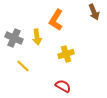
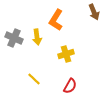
yellow line: moved 11 px right, 13 px down
red semicircle: moved 7 px right; rotated 91 degrees clockwise
